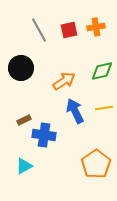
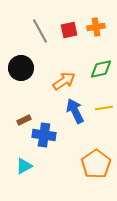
gray line: moved 1 px right, 1 px down
green diamond: moved 1 px left, 2 px up
